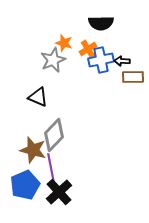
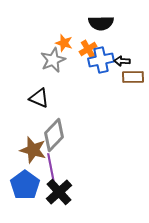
black triangle: moved 1 px right, 1 px down
blue pentagon: rotated 12 degrees counterclockwise
